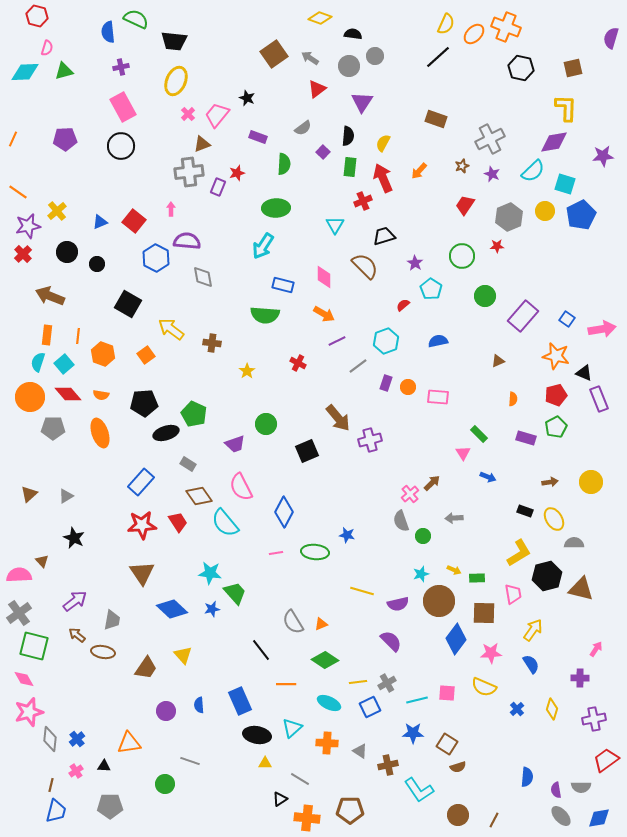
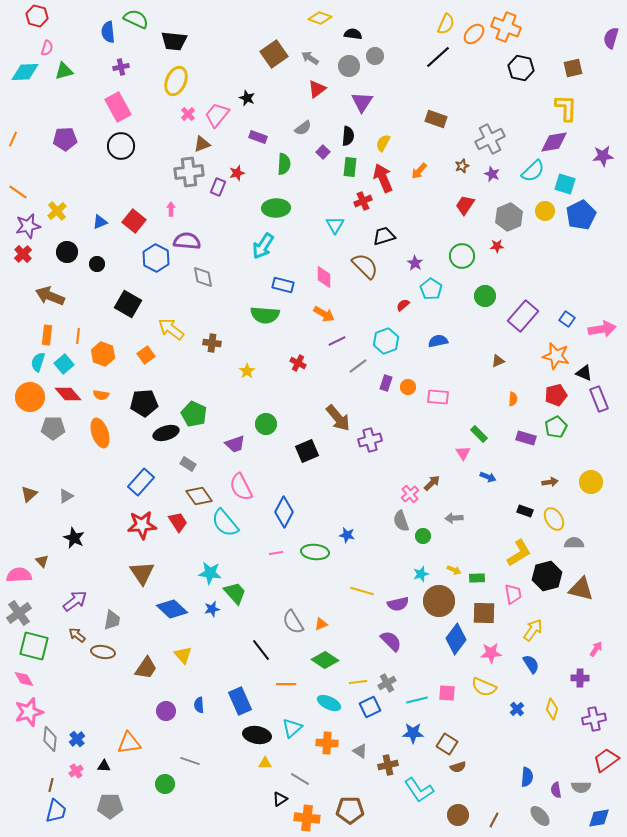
pink rectangle at (123, 107): moved 5 px left
gray ellipse at (561, 816): moved 21 px left
